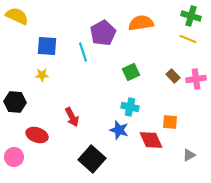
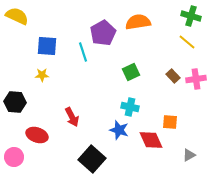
orange semicircle: moved 3 px left, 1 px up
yellow line: moved 1 px left, 3 px down; rotated 18 degrees clockwise
